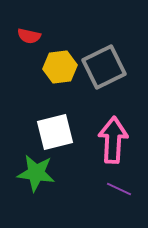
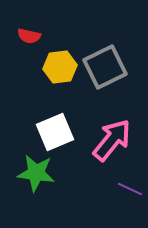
gray square: moved 1 px right
white square: rotated 9 degrees counterclockwise
pink arrow: moved 1 px left; rotated 36 degrees clockwise
purple line: moved 11 px right
